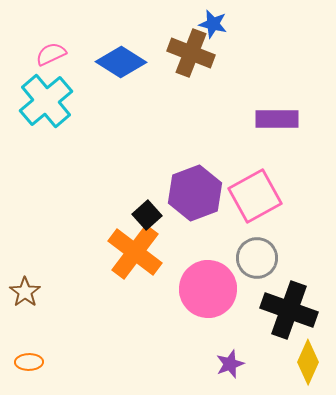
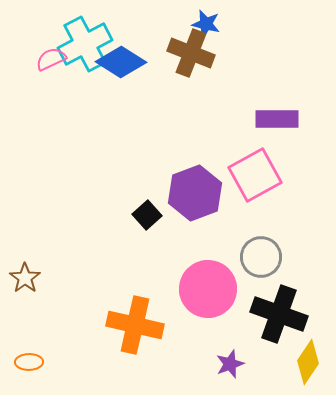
blue star: moved 7 px left
pink semicircle: moved 5 px down
cyan cross: moved 39 px right, 57 px up; rotated 12 degrees clockwise
pink square: moved 21 px up
orange cross: moved 73 px down; rotated 24 degrees counterclockwise
gray circle: moved 4 px right, 1 px up
brown star: moved 14 px up
black cross: moved 10 px left, 4 px down
yellow diamond: rotated 9 degrees clockwise
